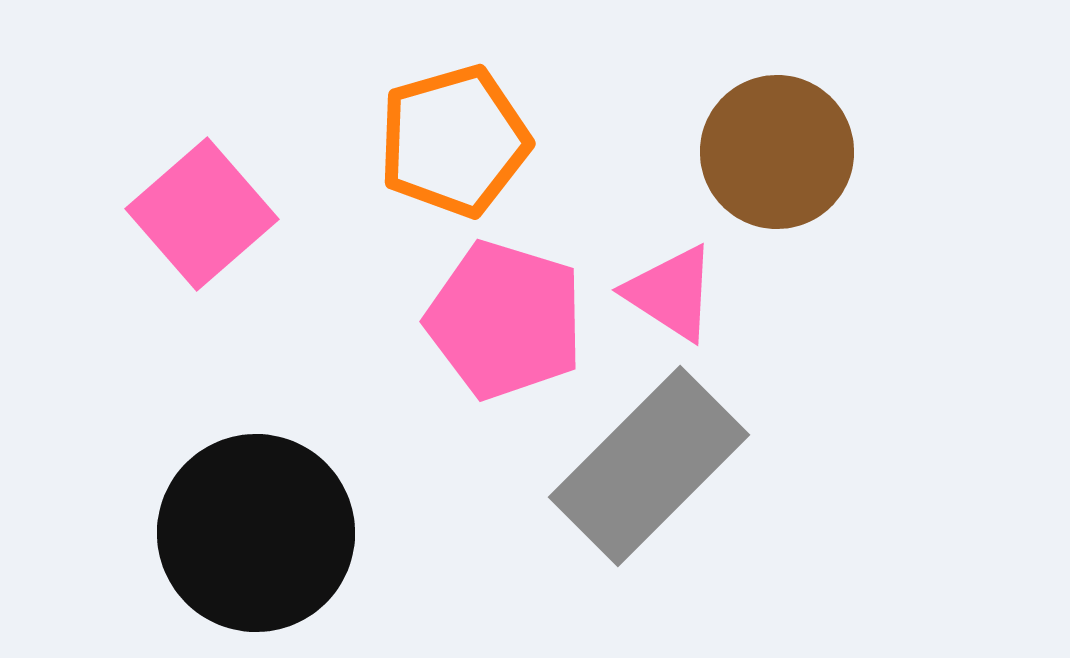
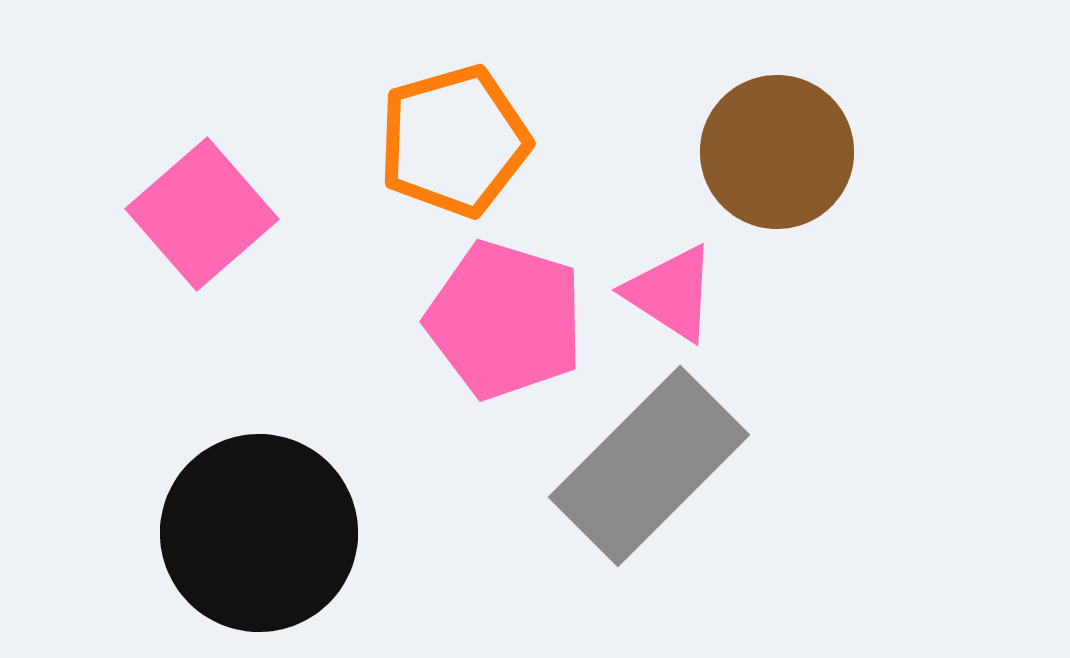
black circle: moved 3 px right
